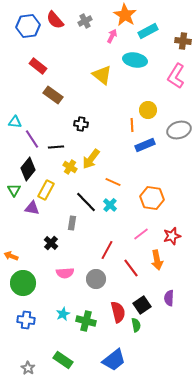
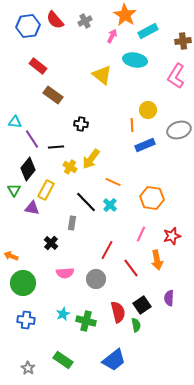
brown cross at (183, 41): rotated 14 degrees counterclockwise
pink line at (141, 234): rotated 28 degrees counterclockwise
